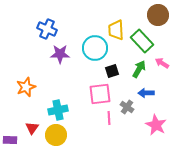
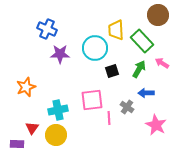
pink square: moved 8 px left, 6 px down
purple rectangle: moved 7 px right, 4 px down
